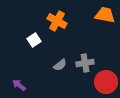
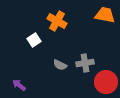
gray semicircle: rotated 64 degrees clockwise
